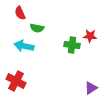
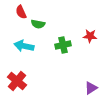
red semicircle: moved 1 px right, 1 px up
green semicircle: moved 1 px right, 4 px up
green cross: moved 9 px left; rotated 21 degrees counterclockwise
red cross: moved 1 px right; rotated 12 degrees clockwise
